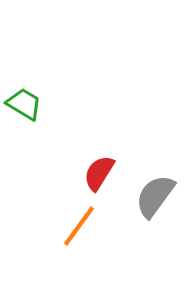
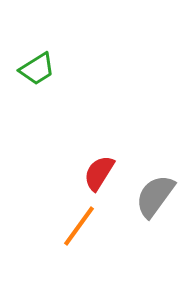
green trapezoid: moved 13 px right, 35 px up; rotated 117 degrees clockwise
